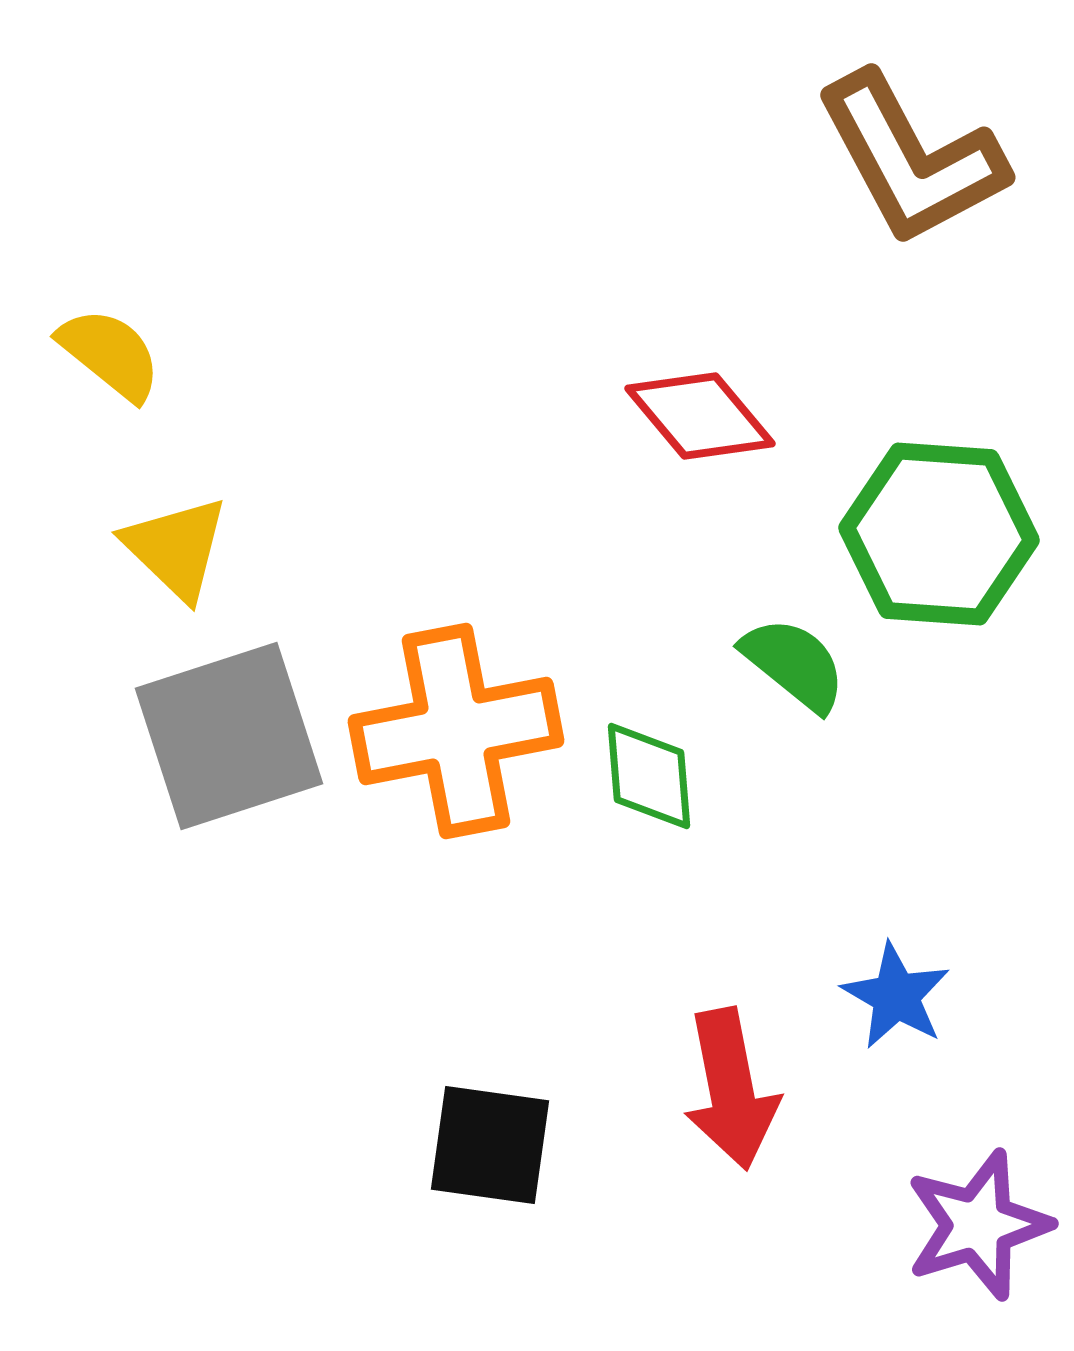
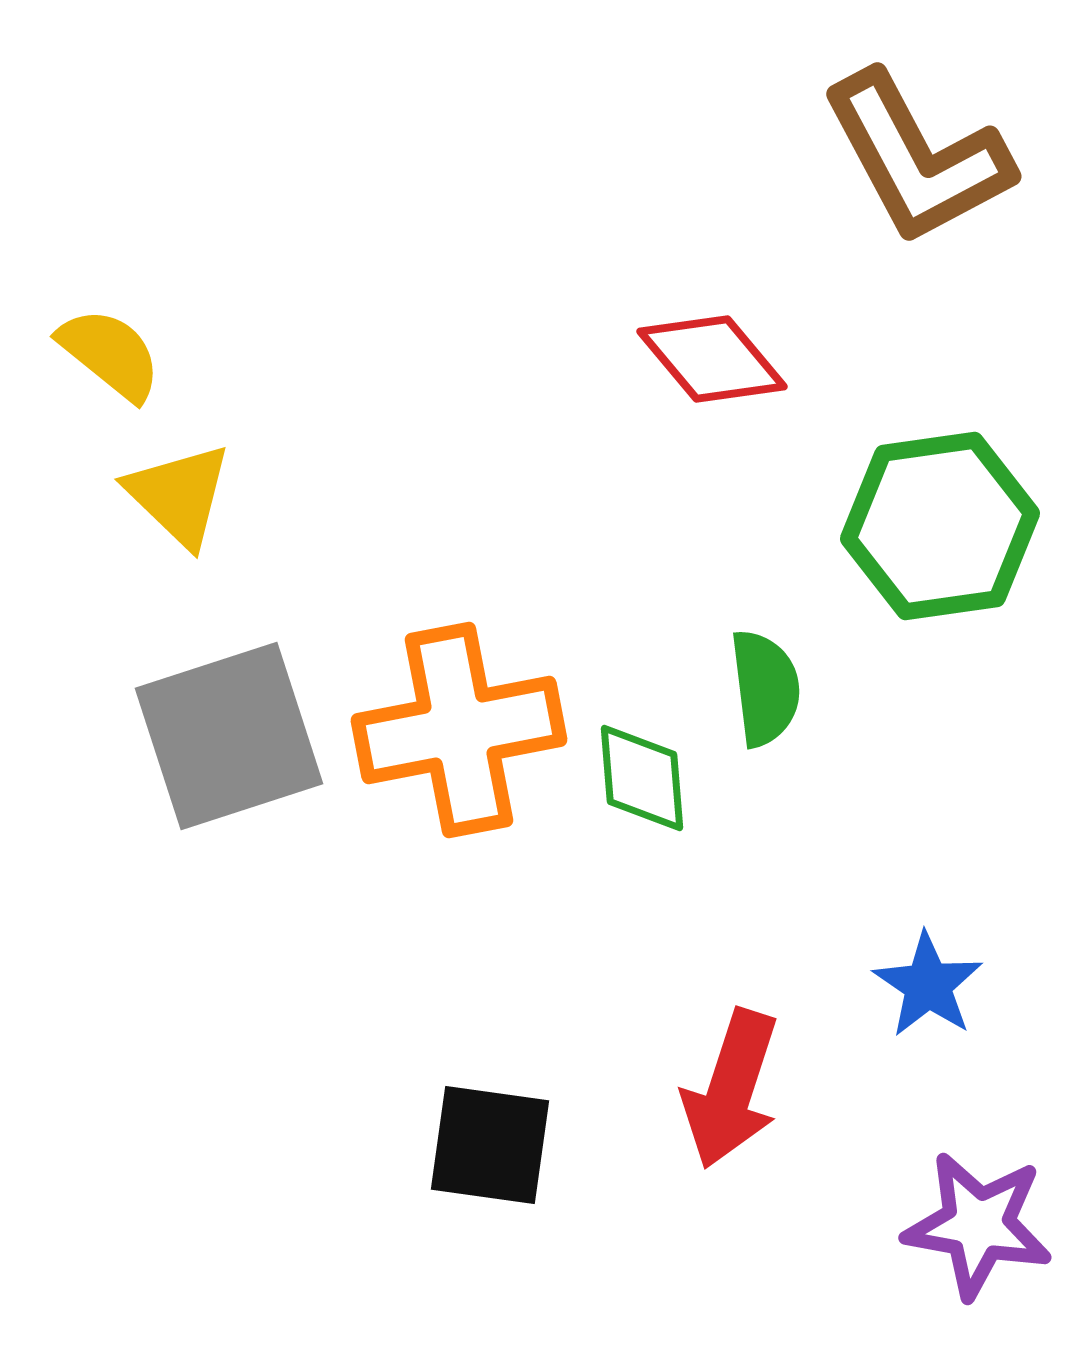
brown L-shape: moved 6 px right, 1 px up
red diamond: moved 12 px right, 57 px up
green hexagon: moved 1 px right, 8 px up; rotated 12 degrees counterclockwise
yellow triangle: moved 3 px right, 53 px up
green semicircle: moved 29 px left, 24 px down; rotated 44 degrees clockwise
orange cross: moved 3 px right, 1 px up
green diamond: moved 7 px left, 2 px down
blue star: moved 32 px right, 11 px up; rotated 4 degrees clockwise
red arrow: rotated 29 degrees clockwise
purple star: rotated 27 degrees clockwise
